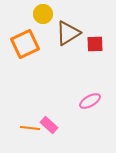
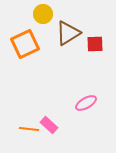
pink ellipse: moved 4 px left, 2 px down
orange line: moved 1 px left, 1 px down
